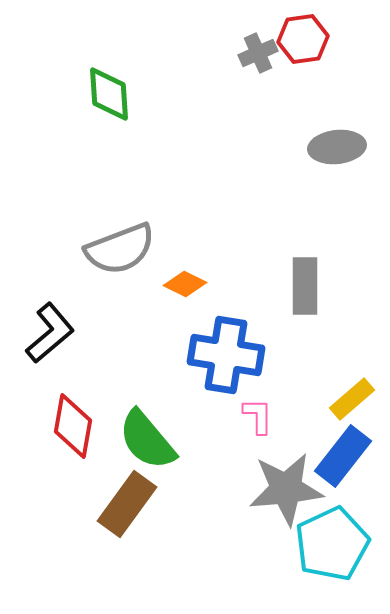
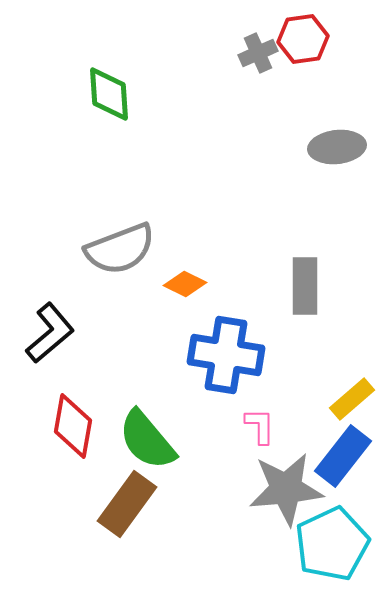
pink L-shape: moved 2 px right, 10 px down
